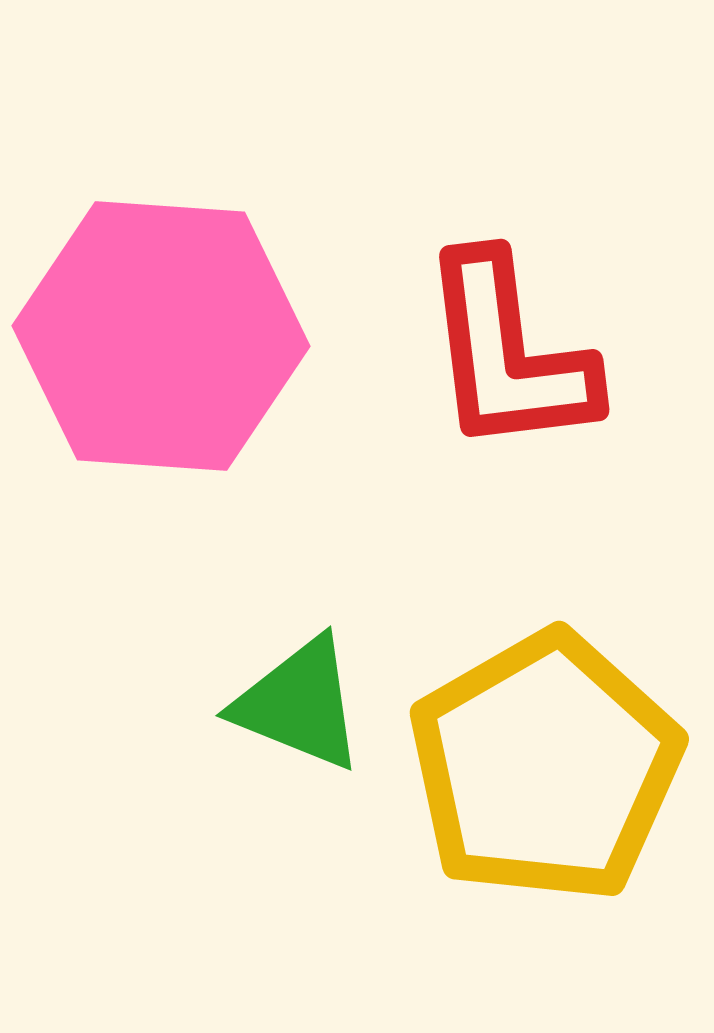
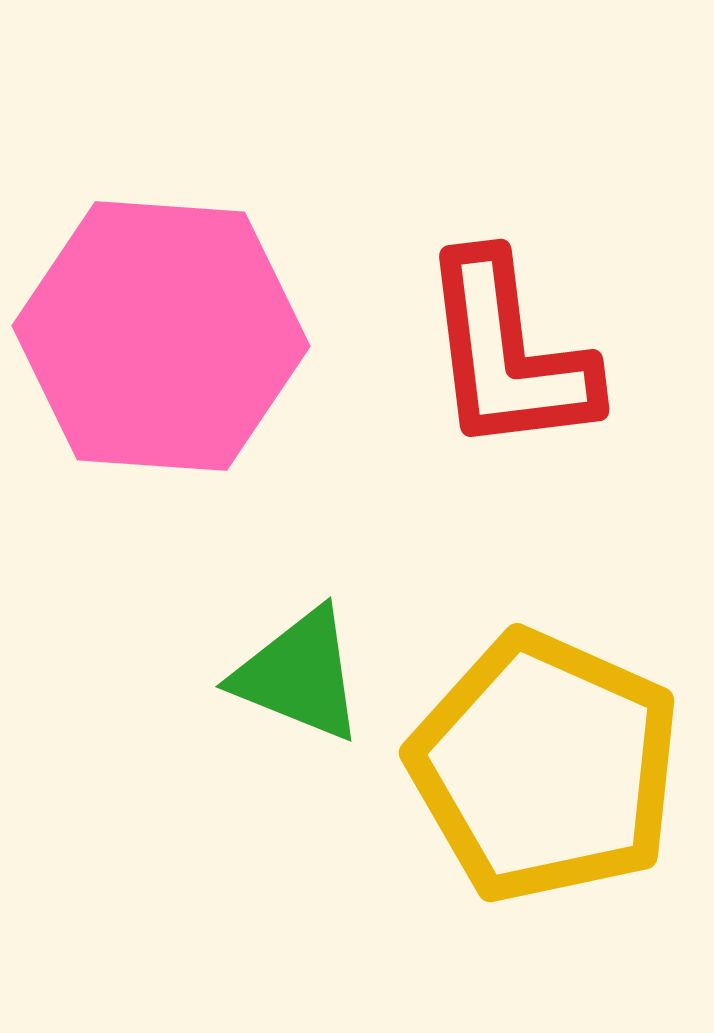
green triangle: moved 29 px up
yellow pentagon: rotated 18 degrees counterclockwise
